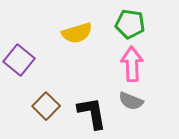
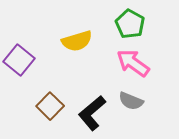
green pentagon: rotated 20 degrees clockwise
yellow semicircle: moved 8 px down
pink arrow: moved 1 px right, 1 px up; rotated 52 degrees counterclockwise
brown square: moved 4 px right
black L-shape: rotated 120 degrees counterclockwise
